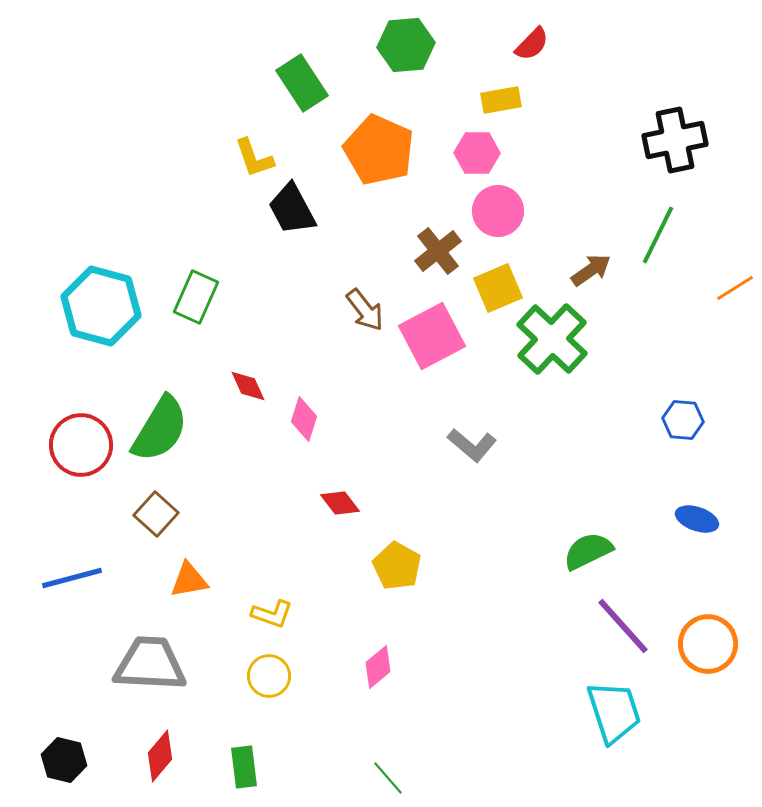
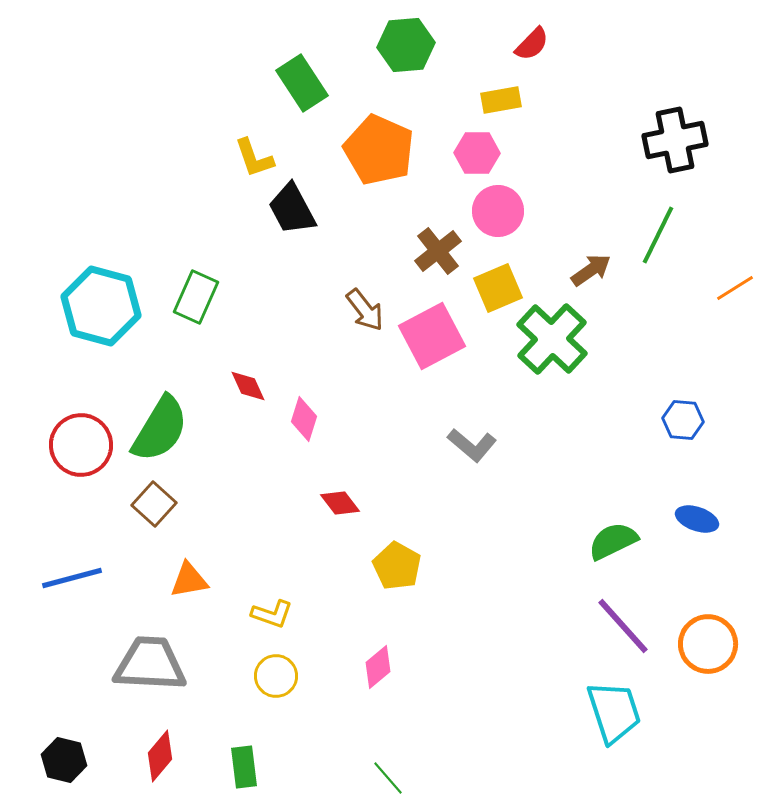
brown square at (156, 514): moved 2 px left, 10 px up
green semicircle at (588, 551): moved 25 px right, 10 px up
yellow circle at (269, 676): moved 7 px right
